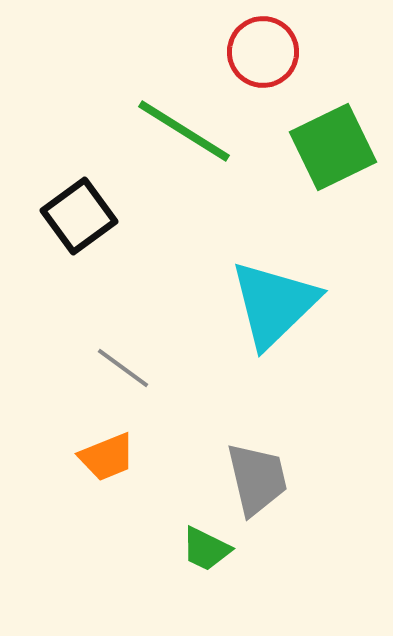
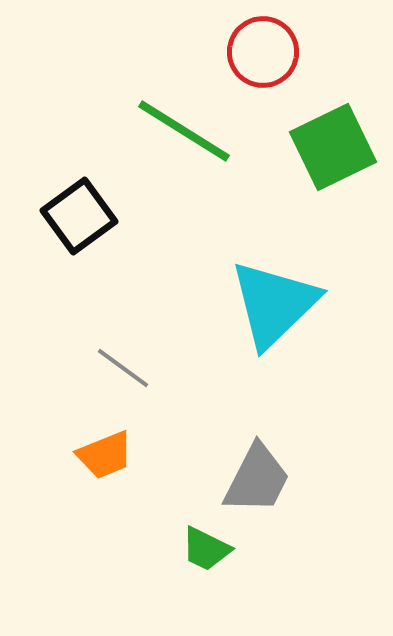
orange trapezoid: moved 2 px left, 2 px up
gray trapezoid: rotated 40 degrees clockwise
